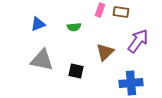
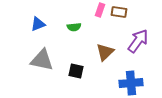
brown rectangle: moved 2 px left
